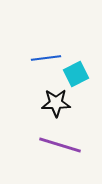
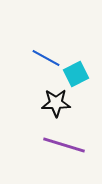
blue line: rotated 36 degrees clockwise
purple line: moved 4 px right
